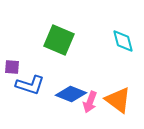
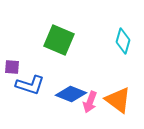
cyan diamond: rotated 30 degrees clockwise
